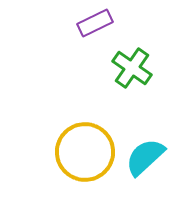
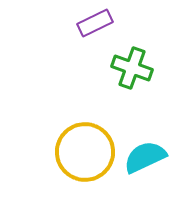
green cross: rotated 15 degrees counterclockwise
cyan semicircle: rotated 18 degrees clockwise
